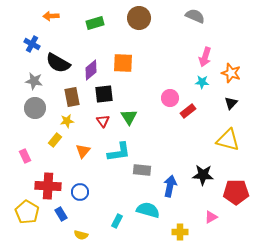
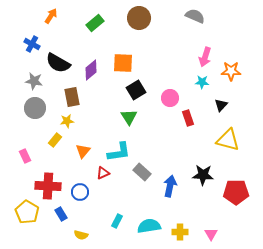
orange arrow: rotated 126 degrees clockwise
green rectangle: rotated 24 degrees counterclockwise
orange star: moved 2 px up; rotated 18 degrees counterclockwise
black square: moved 32 px right, 4 px up; rotated 24 degrees counterclockwise
black triangle: moved 10 px left, 2 px down
red rectangle: moved 7 px down; rotated 70 degrees counterclockwise
red triangle: moved 52 px down; rotated 40 degrees clockwise
gray rectangle: moved 2 px down; rotated 36 degrees clockwise
cyan semicircle: moved 1 px right, 16 px down; rotated 25 degrees counterclockwise
pink triangle: moved 17 px down; rotated 32 degrees counterclockwise
